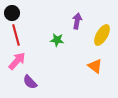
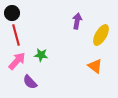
yellow ellipse: moved 1 px left
green star: moved 16 px left, 15 px down
